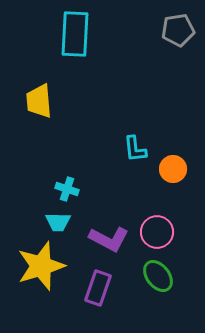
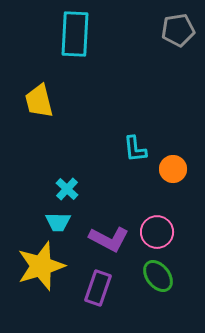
yellow trapezoid: rotated 9 degrees counterclockwise
cyan cross: rotated 25 degrees clockwise
